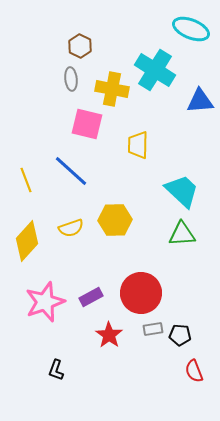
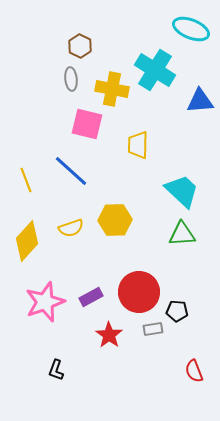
red circle: moved 2 px left, 1 px up
black pentagon: moved 3 px left, 24 px up
